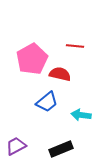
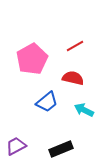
red line: rotated 36 degrees counterclockwise
red semicircle: moved 13 px right, 4 px down
cyan arrow: moved 3 px right, 5 px up; rotated 18 degrees clockwise
